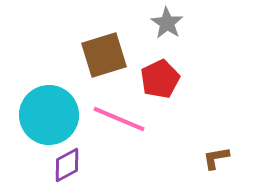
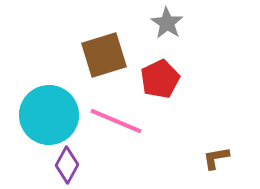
pink line: moved 3 px left, 2 px down
purple diamond: rotated 33 degrees counterclockwise
